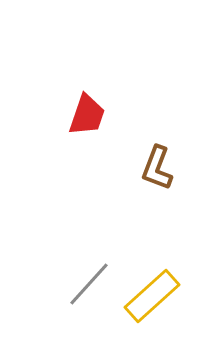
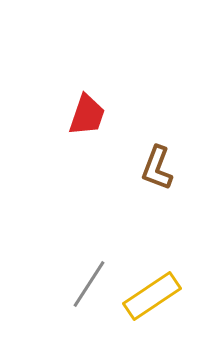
gray line: rotated 9 degrees counterclockwise
yellow rectangle: rotated 8 degrees clockwise
